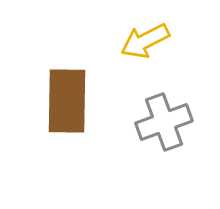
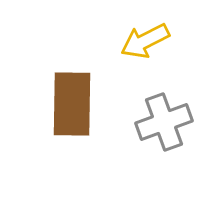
brown rectangle: moved 5 px right, 3 px down
